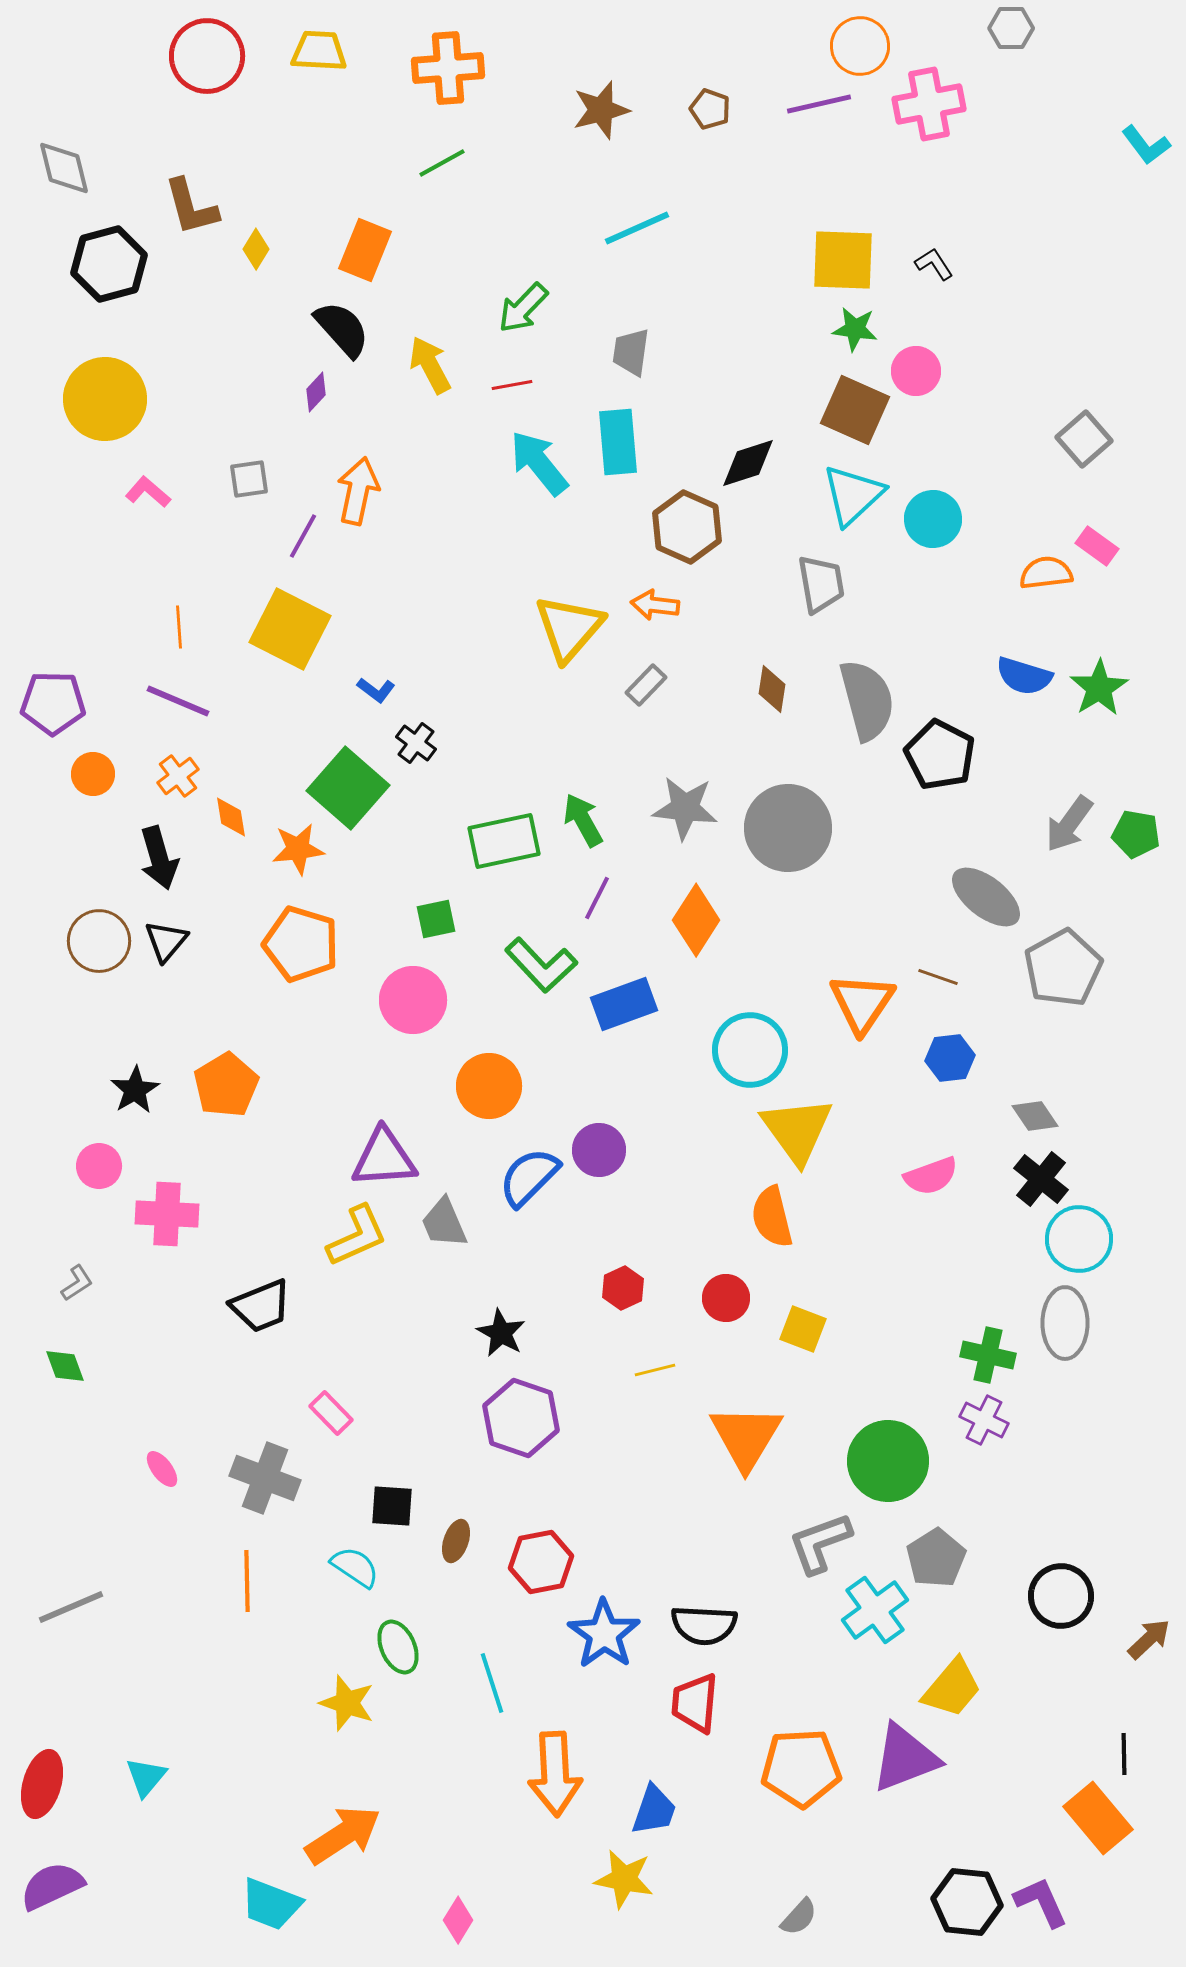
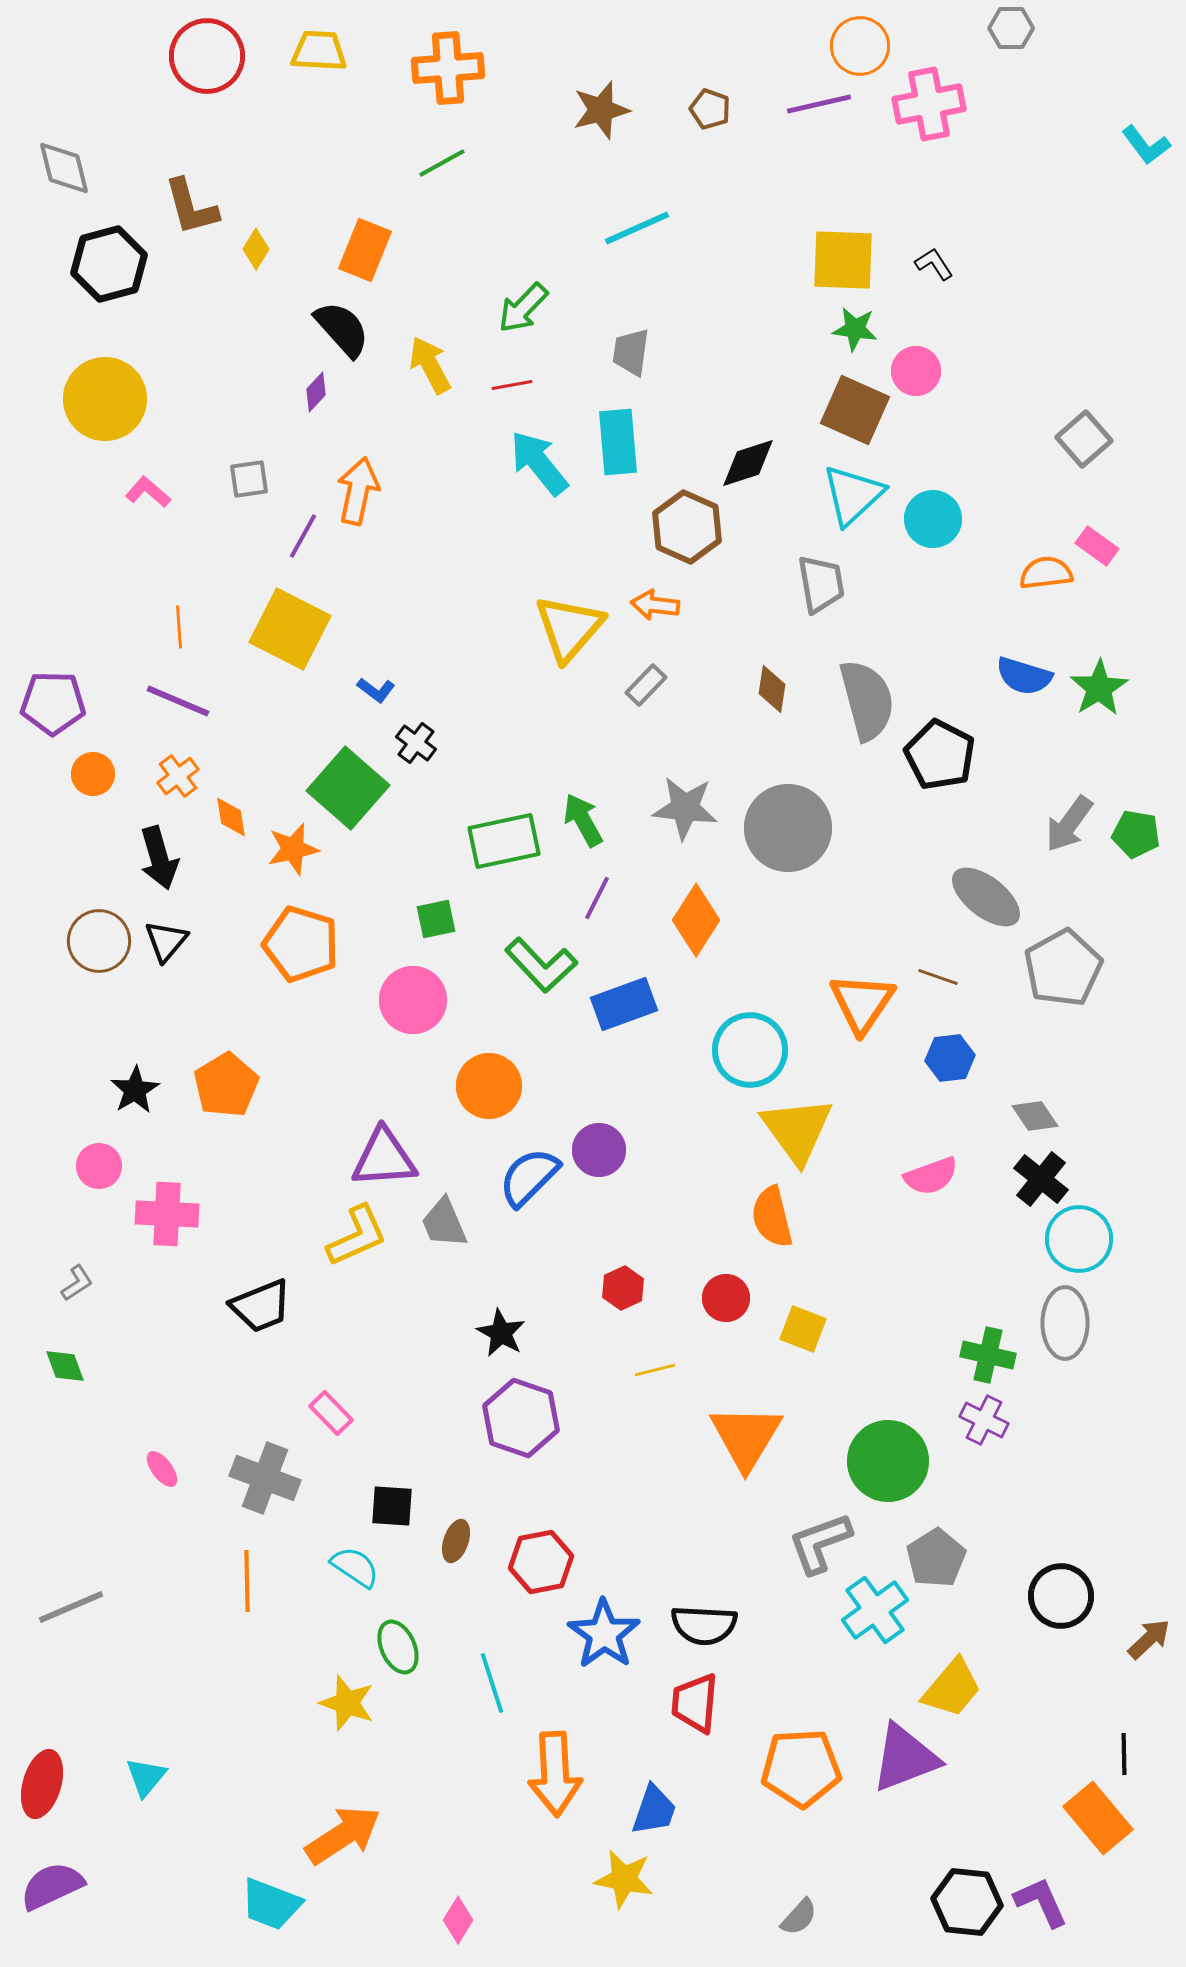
orange star at (298, 849): moved 5 px left; rotated 6 degrees counterclockwise
